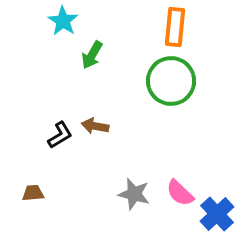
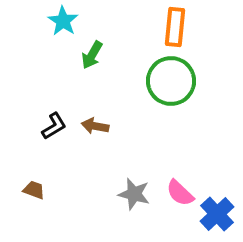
black L-shape: moved 6 px left, 9 px up
brown trapezoid: moved 1 px right, 3 px up; rotated 25 degrees clockwise
